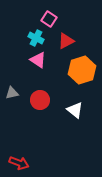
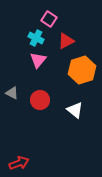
pink triangle: rotated 36 degrees clockwise
gray triangle: rotated 40 degrees clockwise
red arrow: rotated 42 degrees counterclockwise
